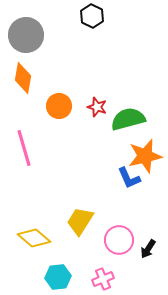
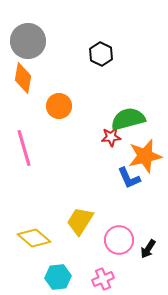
black hexagon: moved 9 px right, 38 px down
gray circle: moved 2 px right, 6 px down
red star: moved 14 px right, 30 px down; rotated 24 degrees counterclockwise
